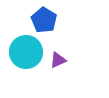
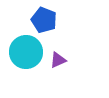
blue pentagon: rotated 10 degrees counterclockwise
